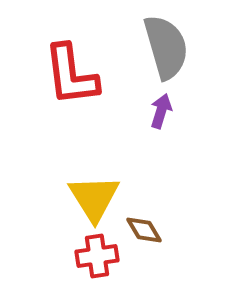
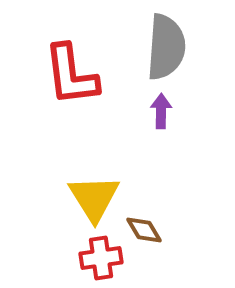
gray semicircle: rotated 20 degrees clockwise
purple arrow: rotated 16 degrees counterclockwise
red cross: moved 4 px right, 2 px down
